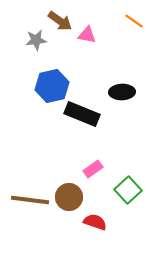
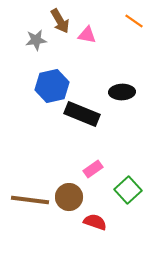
brown arrow: rotated 25 degrees clockwise
